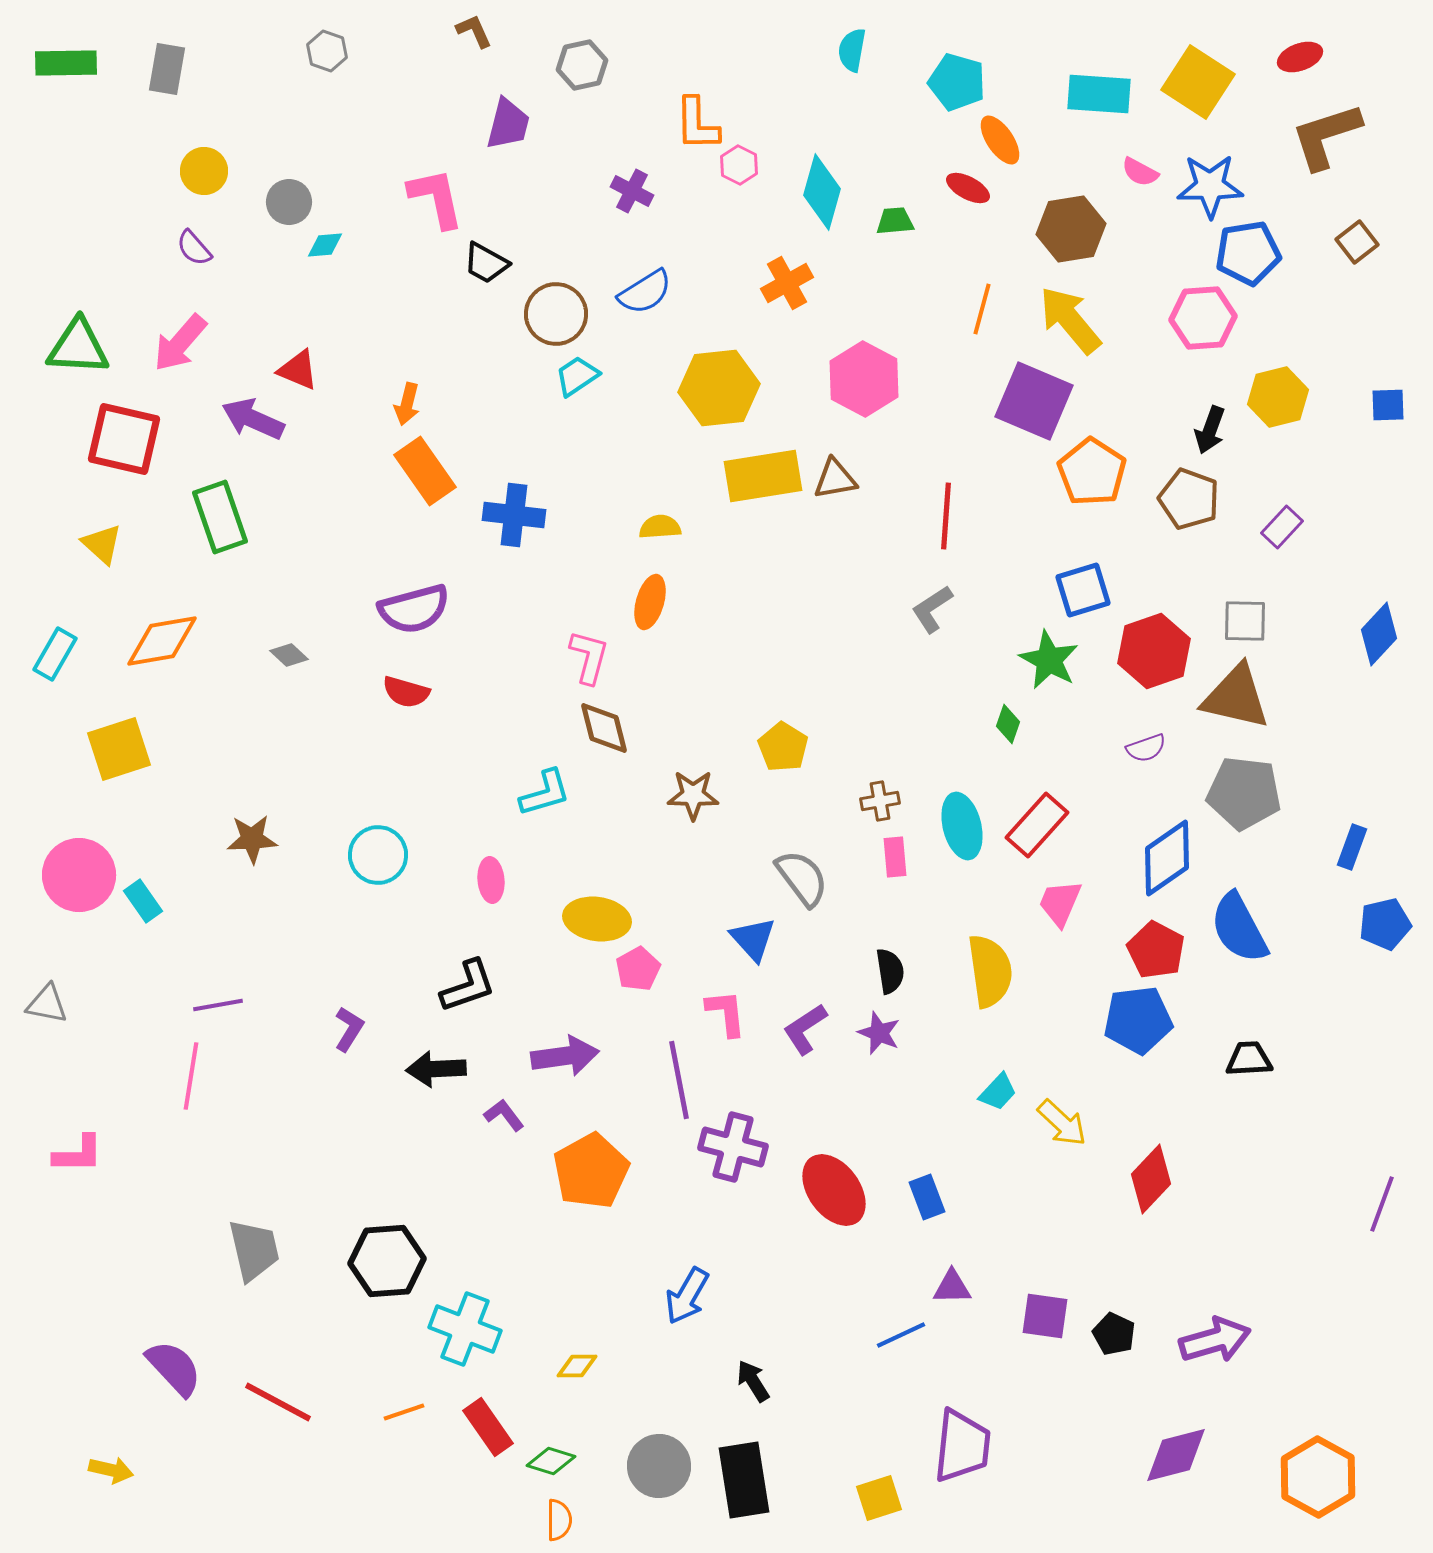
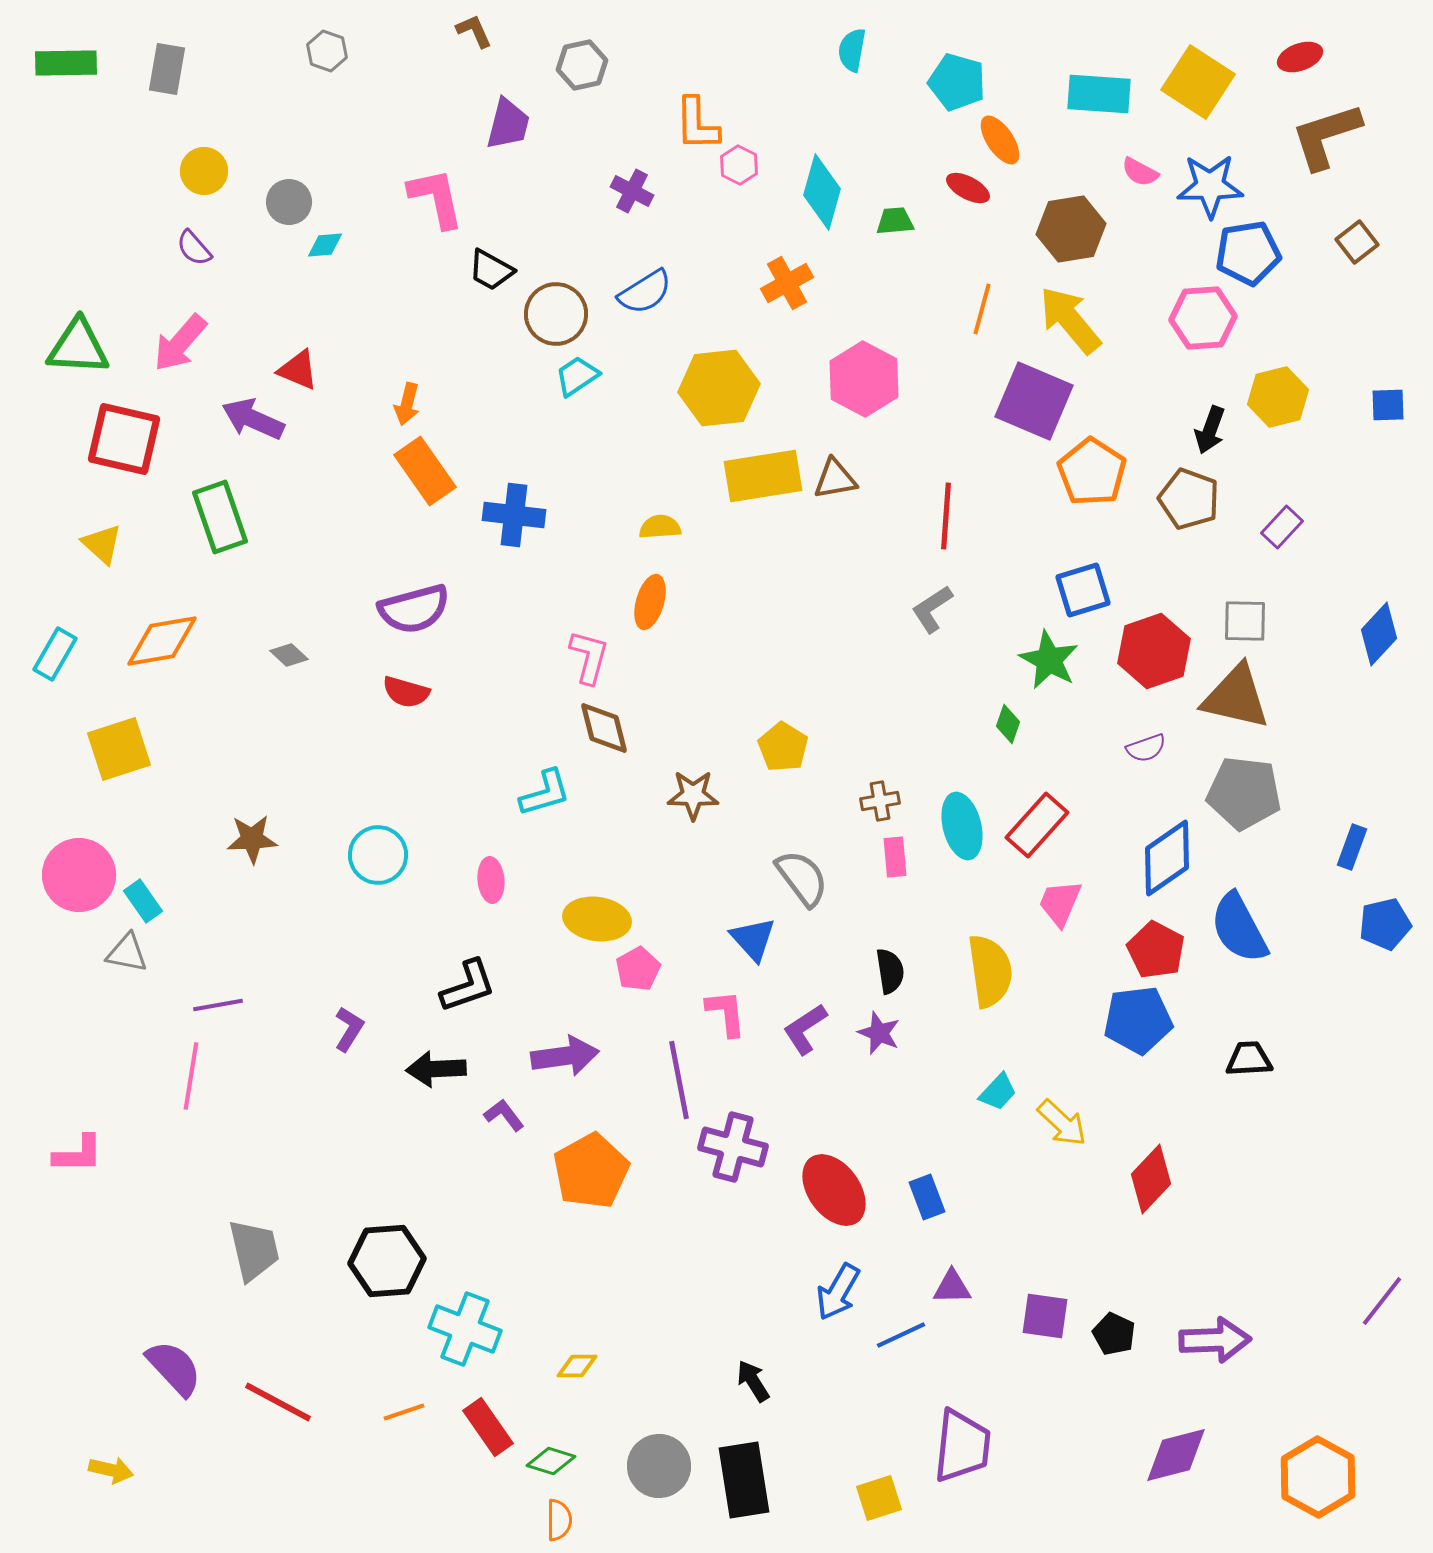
black trapezoid at (486, 263): moved 5 px right, 7 px down
gray triangle at (47, 1004): moved 80 px right, 51 px up
purple line at (1382, 1204): moved 97 px down; rotated 18 degrees clockwise
blue arrow at (687, 1296): moved 151 px right, 4 px up
purple arrow at (1215, 1340): rotated 14 degrees clockwise
